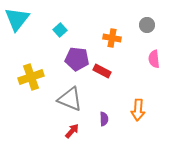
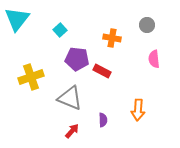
gray triangle: moved 1 px up
purple semicircle: moved 1 px left, 1 px down
